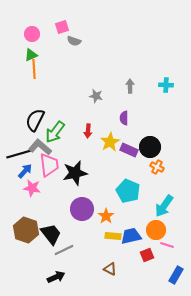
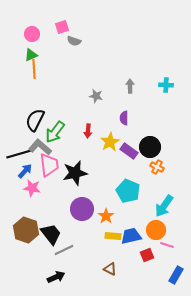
purple rectangle: moved 1 px down; rotated 12 degrees clockwise
